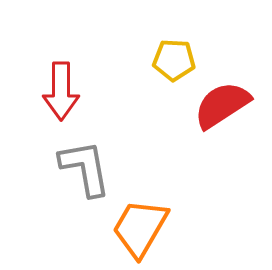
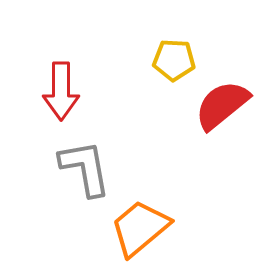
red semicircle: rotated 6 degrees counterclockwise
orange trapezoid: rotated 20 degrees clockwise
